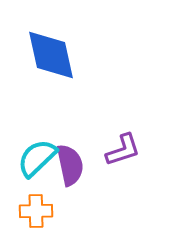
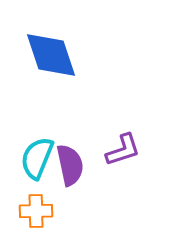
blue diamond: rotated 6 degrees counterclockwise
cyan semicircle: rotated 24 degrees counterclockwise
